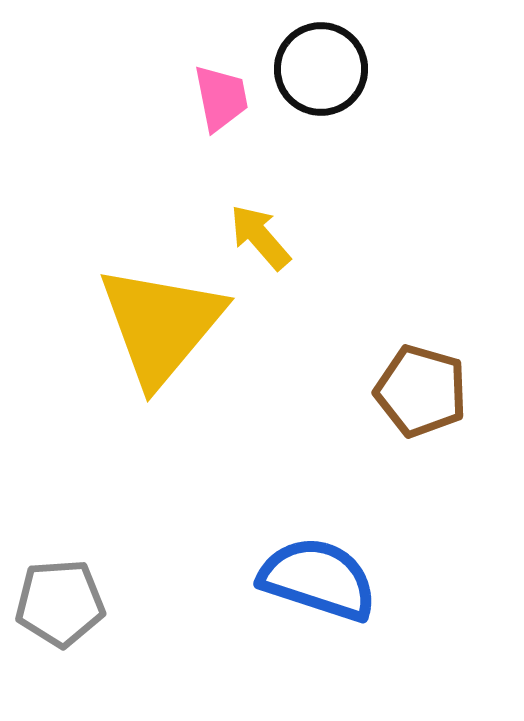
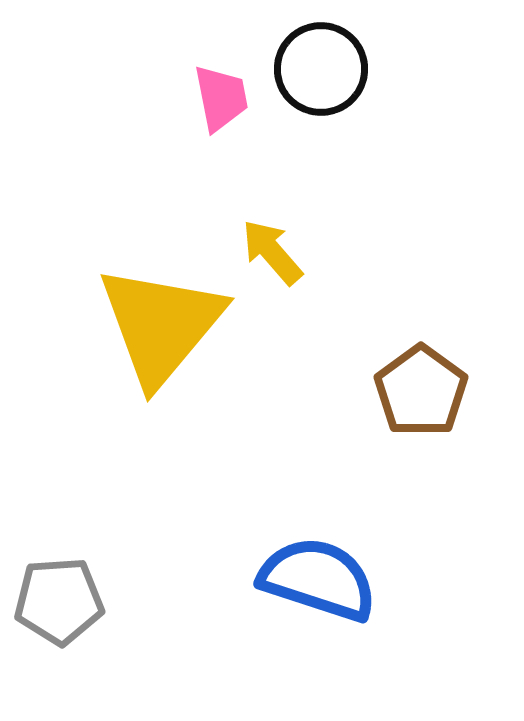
yellow arrow: moved 12 px right, 15 px down
brown pentagon: rotated 20 degrees clockwise
gray pentagon: moved 1 px left, 2 px up
